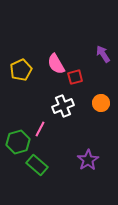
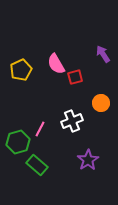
white cross: moved 9 px right, 15 px down
